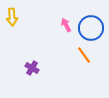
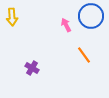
blue circle: moved 12 px up
